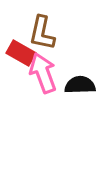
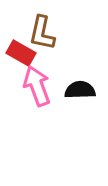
pink arrow: moved 6 px left, 13 px down
black semicircle: moved 5 px down
